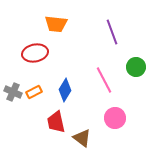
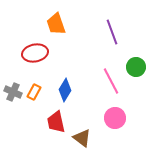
orange trapezoid: rotated 65 degrees clockwise
pink line: moved 7 px right, 1 px down
orange rectangle: rotated 35 degrees counterclockwise
